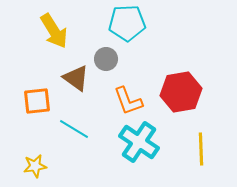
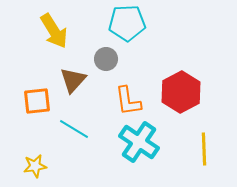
brown triangle: moved 3 px left, 2 px down; rotated 36 degrees clockwise
red hexagon: rotated 18 degrees counterclockwise
orange L-shape: rotated 12 degrees clockwise
yellow line: moved 3 px right
